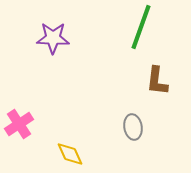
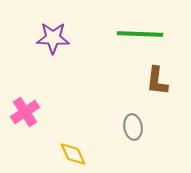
green line: moved 1 px left, 7 px down; rotated 72 degrees clockwise
pink cross: moved 6 px right, 12 px up
yellow diamond: moved 3 px right
